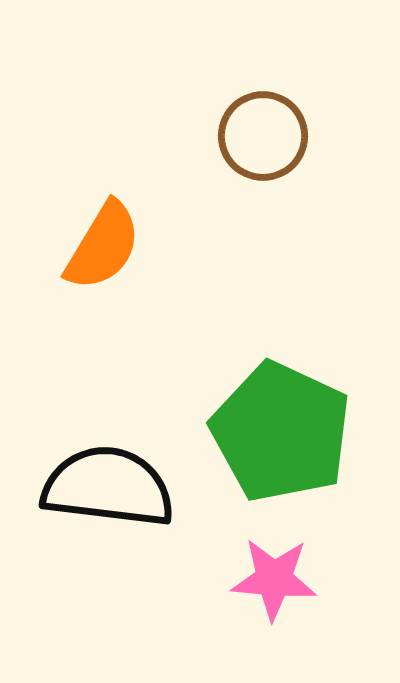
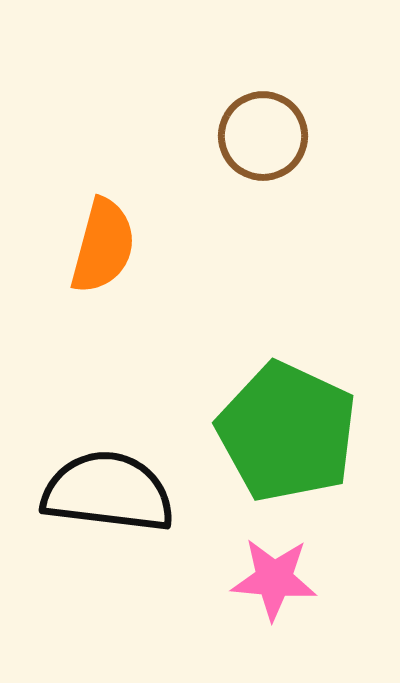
orange semicircle: rotated 16 degrees counterclockwise
green pentagon: moved 6 px right
black semicircle: moved 5 px down
